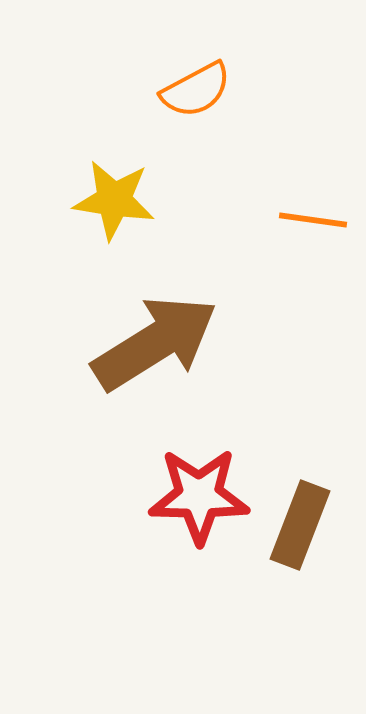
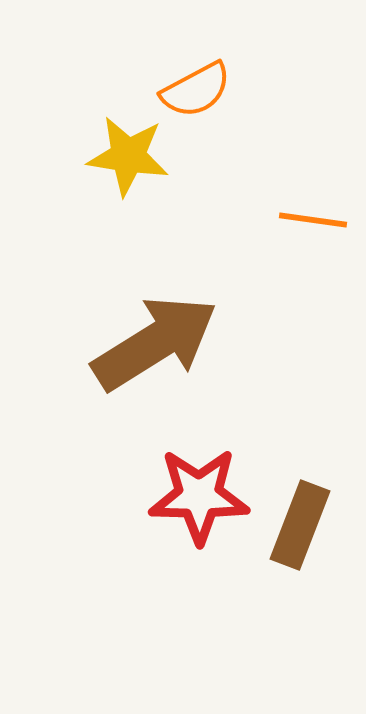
yellow star: moved 14 px right, 44 px up
